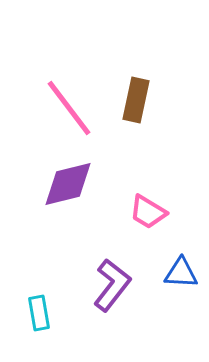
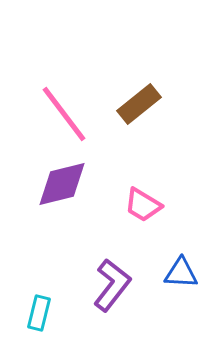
brown rectangle: moved 3 px right, 4 px down; rotated 39 degrees clockwise
pink line: moved 5 px left, 6 px down
purple diamond: moved 6 px left
pink trapezoid: moved 5 px left, 7 px up
cyan rectangle: rotated 24 degrees clockwise
